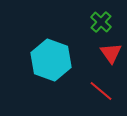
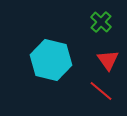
red triangle: moved 3 px left, 7 px down
cyan hexagon: rotated 6 degrees counterclockwise
